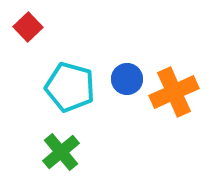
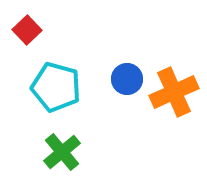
red square: moved 1 px left, 3 px down
cyan pentagon: moved 14 px left
green cross: moved 1 px right
